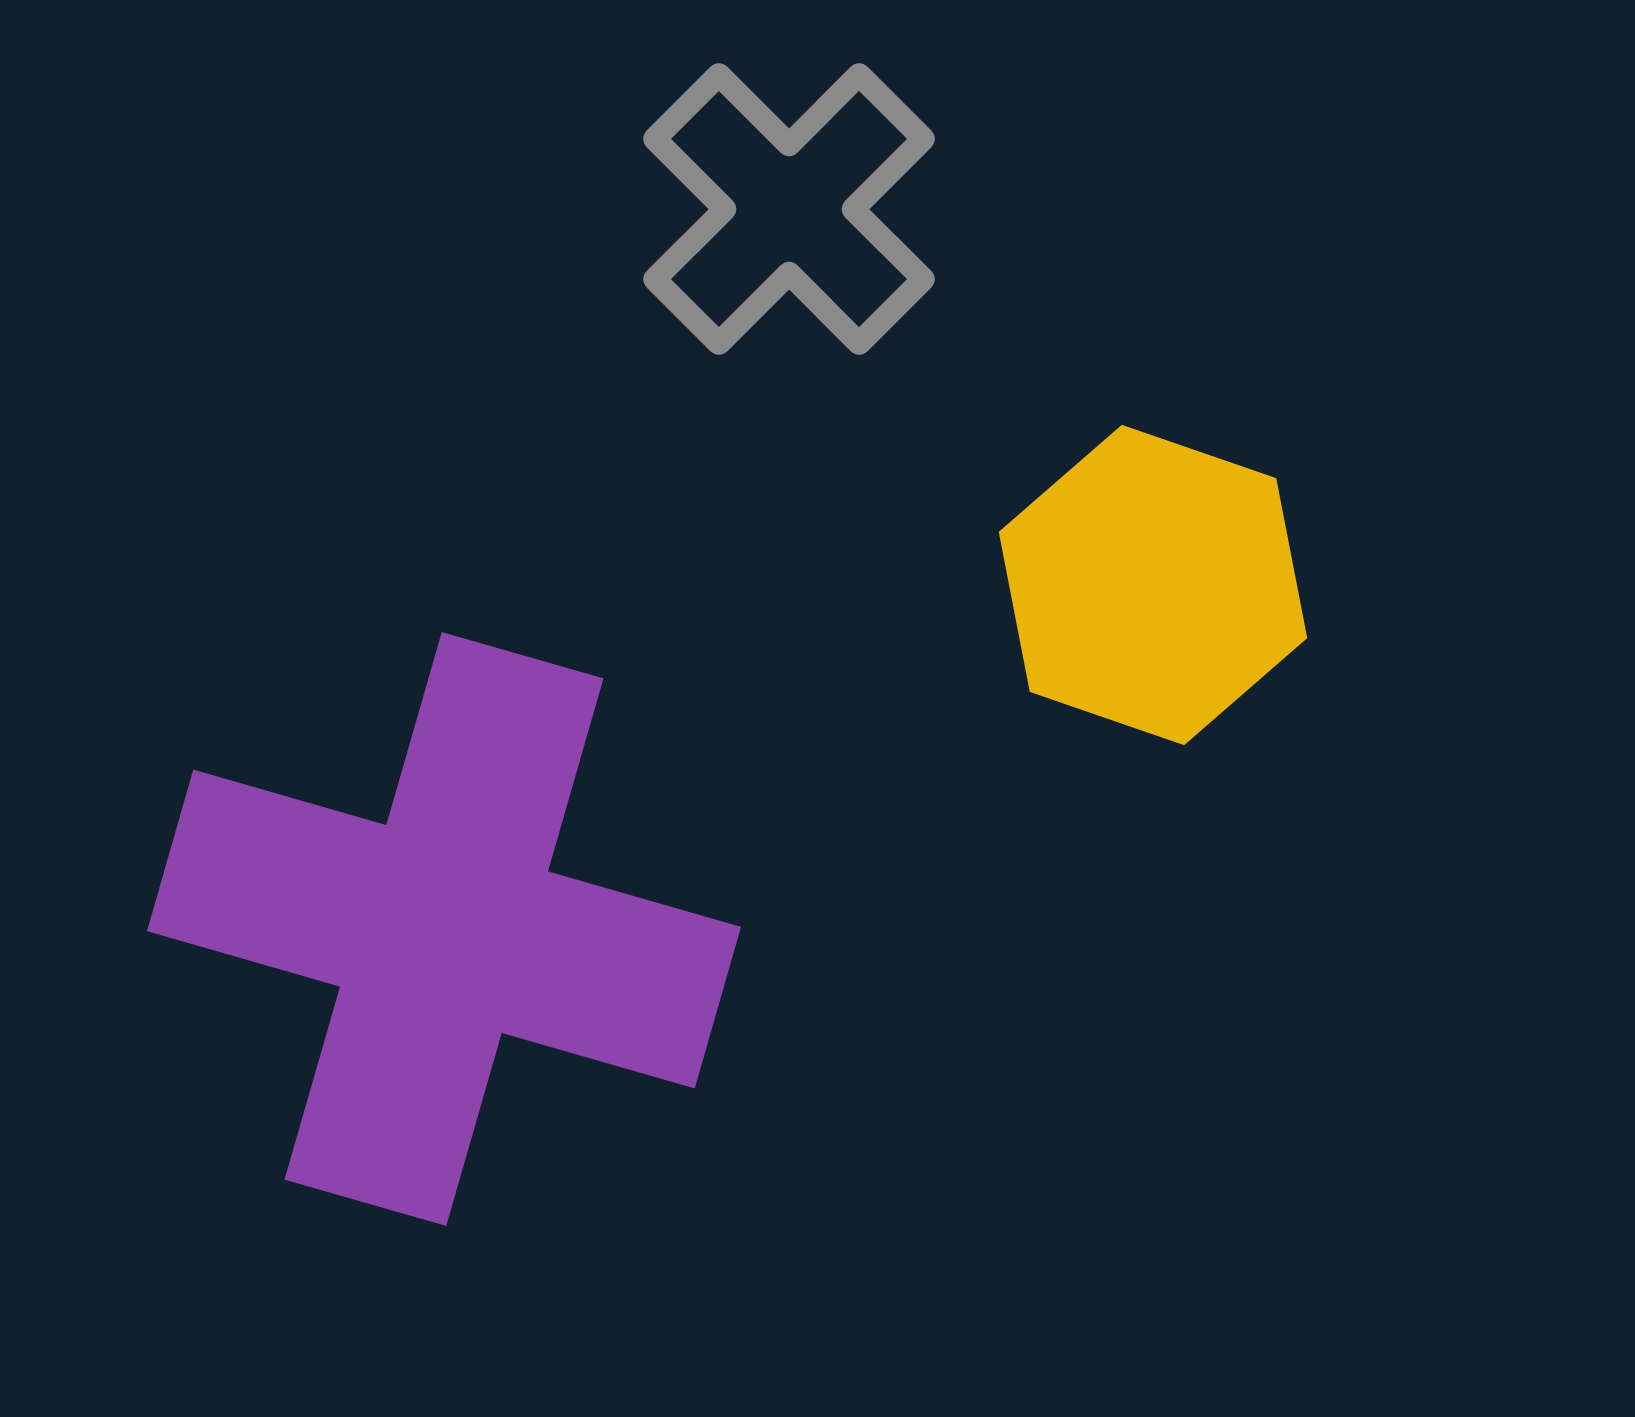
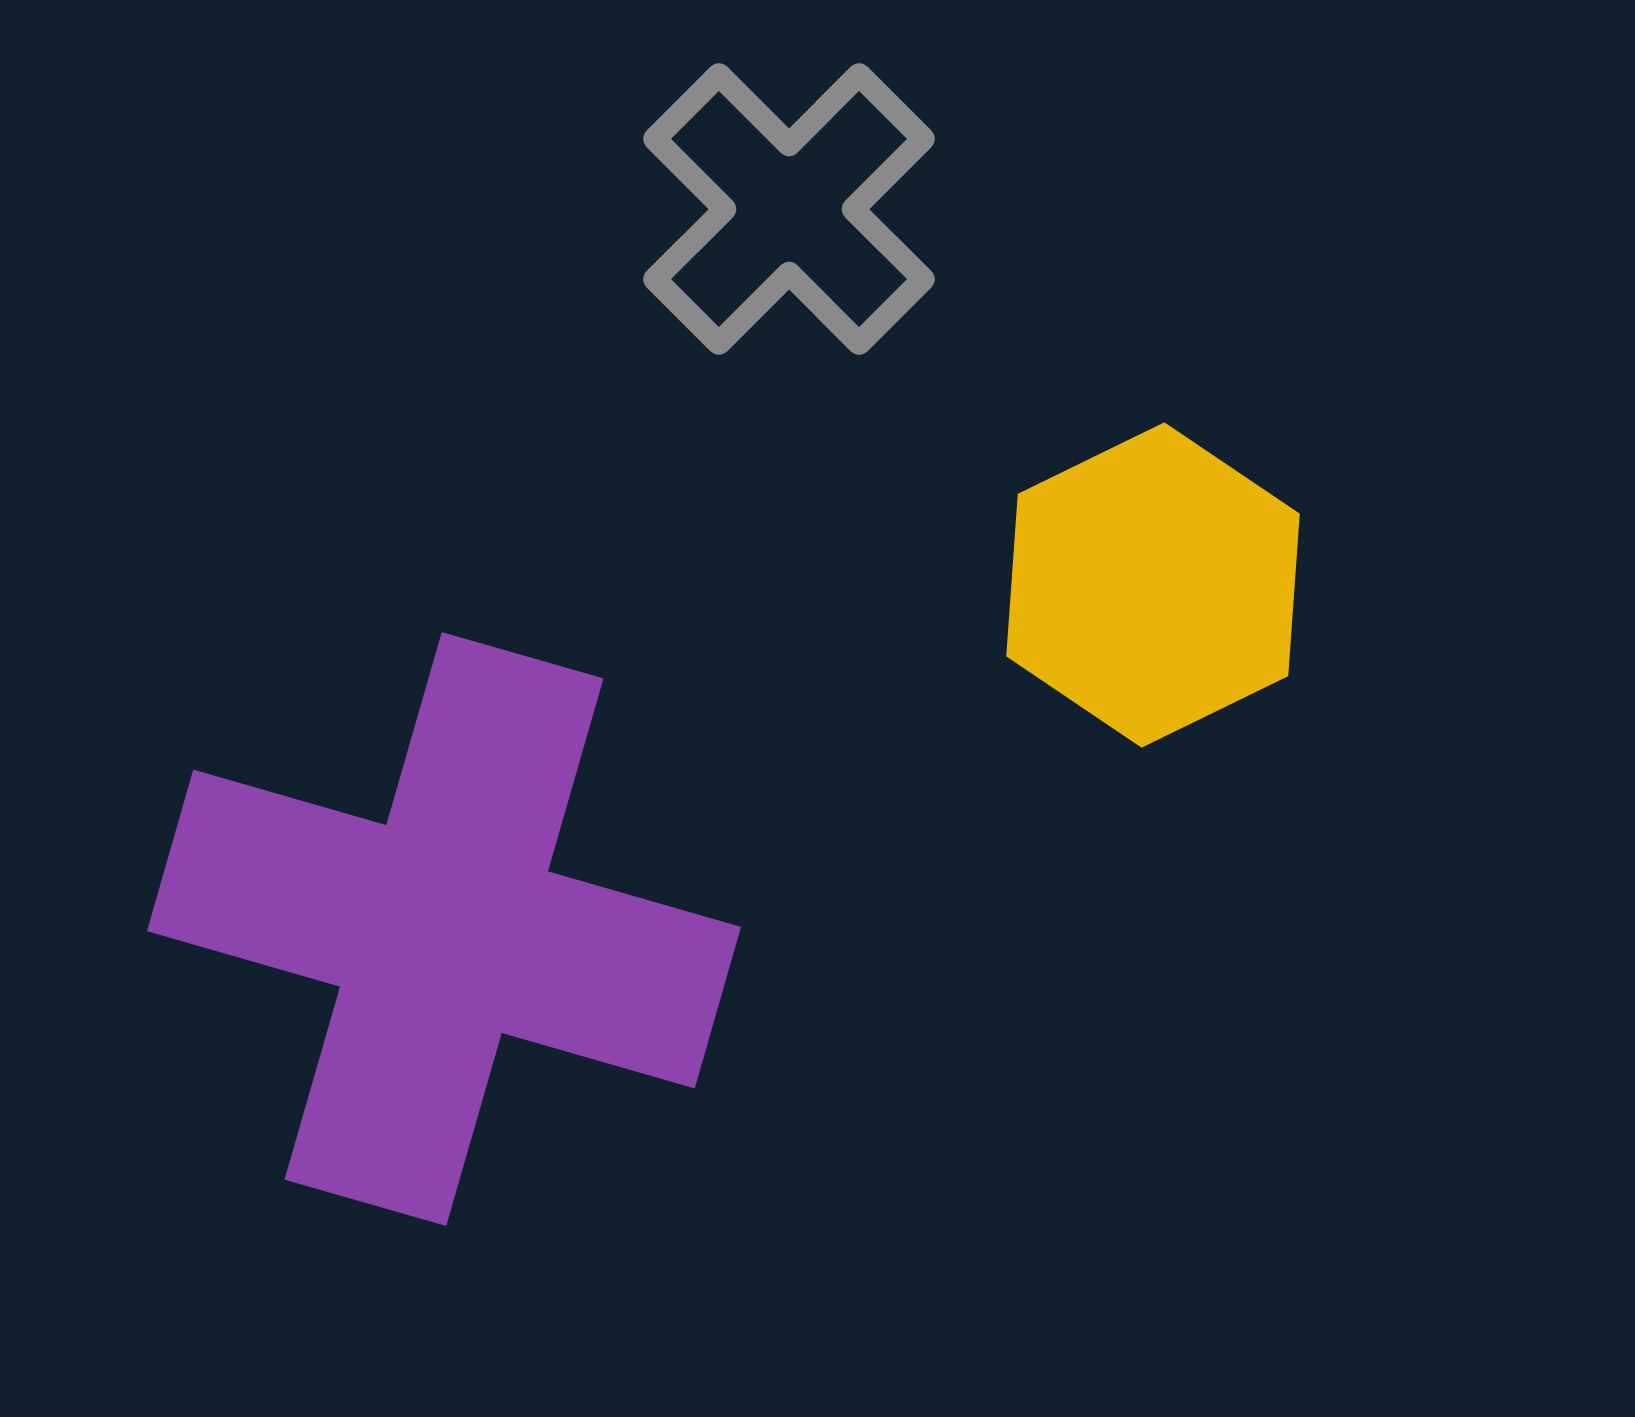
yellow hexagon: rotated 15 degrees clockwise
